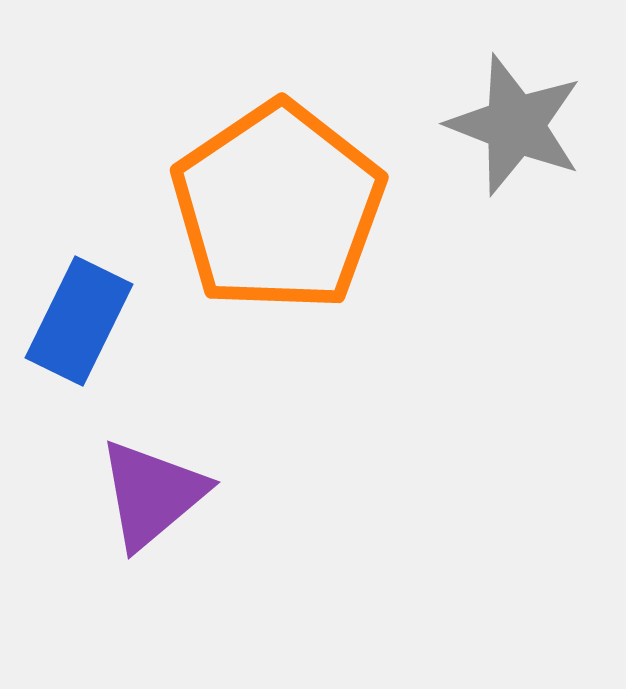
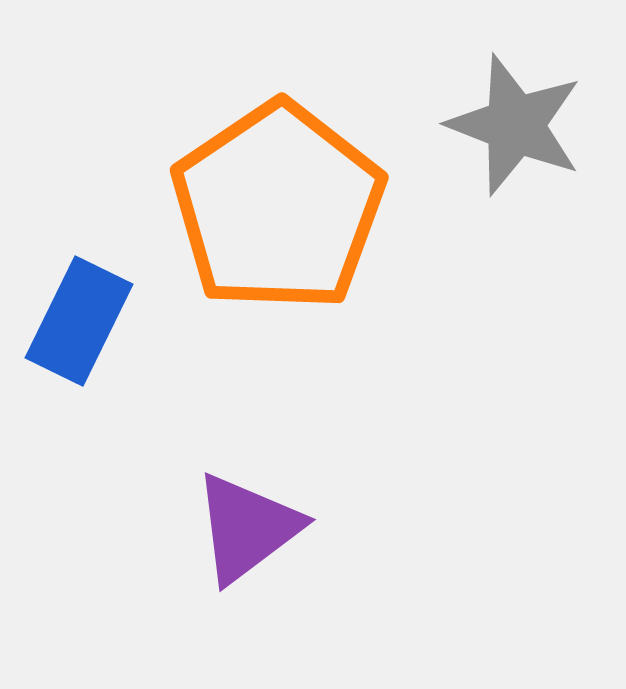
purple triangle: moved 95 px right, 34 px down; rotated 3 degrees clockwise
